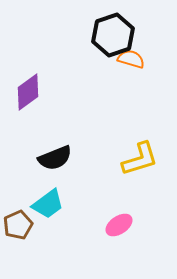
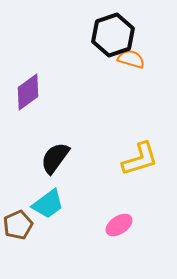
black semicircle: rotated 148 degrees clockwise
